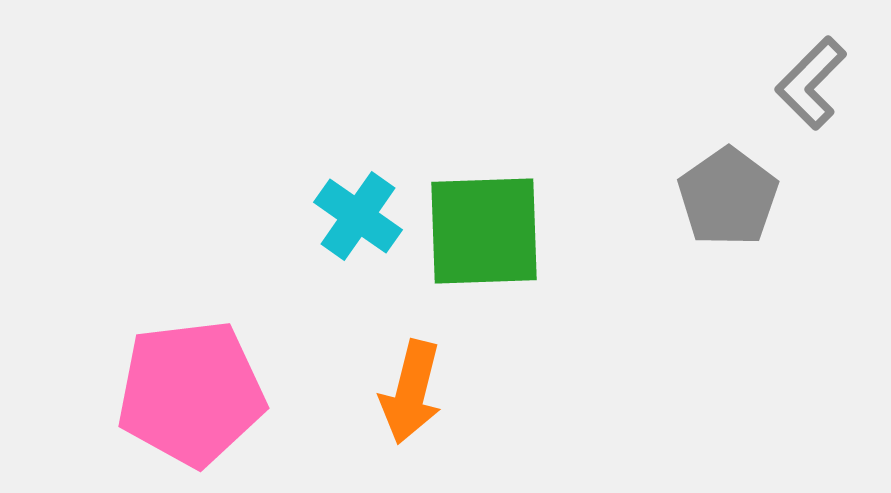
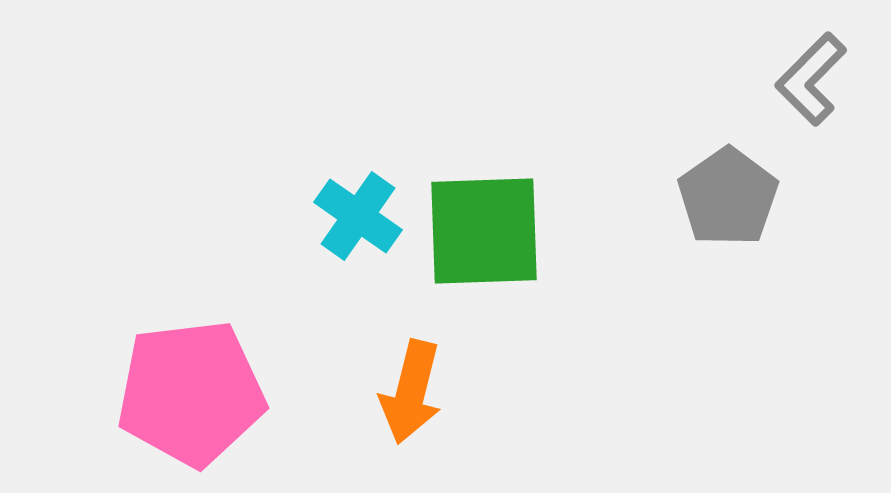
gray L-shape: moved 4 px up
